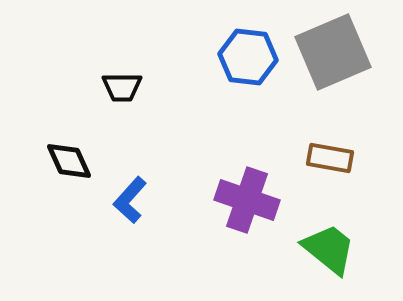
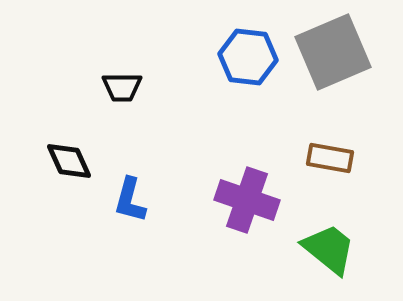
blue L-shape: rotated 27 degrees counterclockwise
